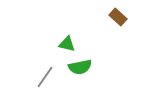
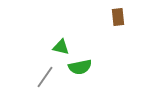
brown rectangle: rotated 42 degrees clockwise
green triangle: moved 6 px left, 3 px down
